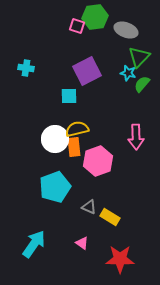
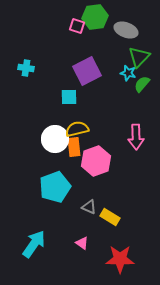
cyan square: moved 1 px down
pink hexagon: moved 2 px left
